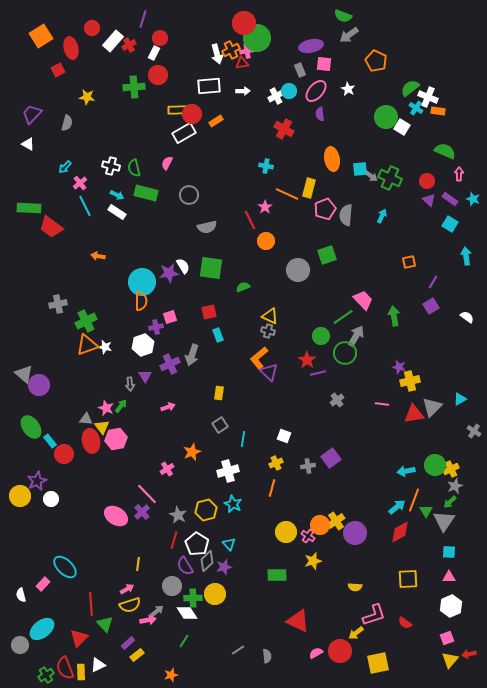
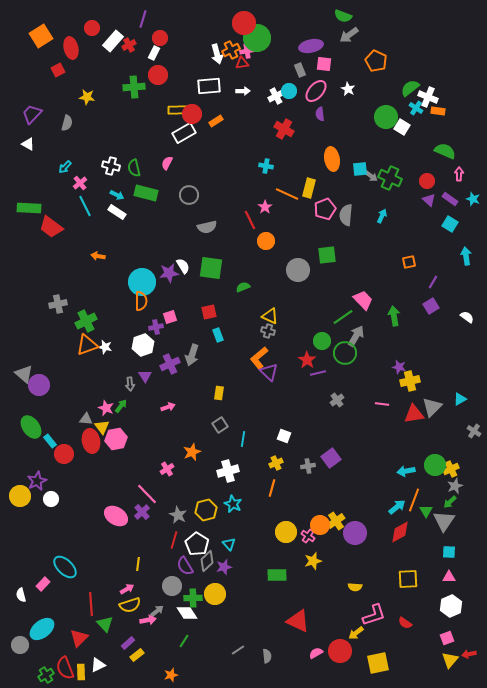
green square at (327, 255): rotated 12 degrees clockwise
green circle at (321, 336): moved 1 px right, 5 px down
